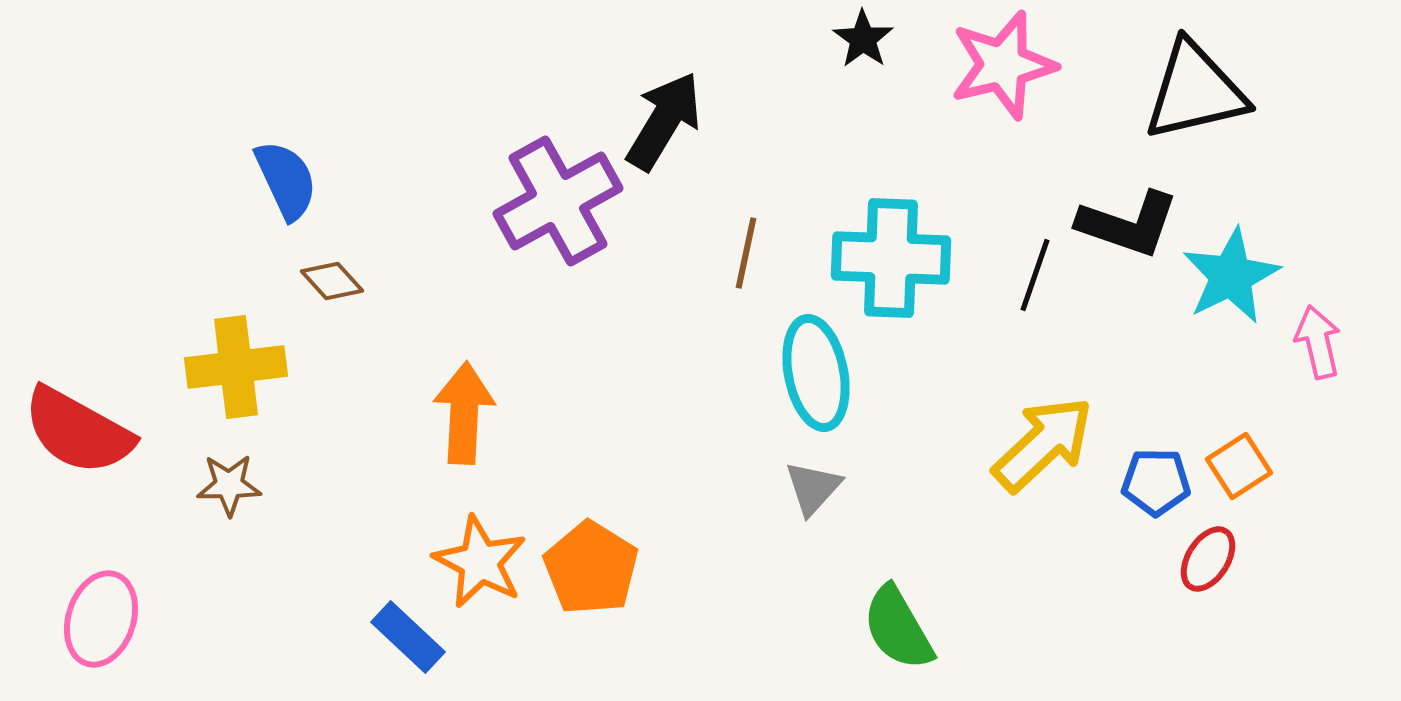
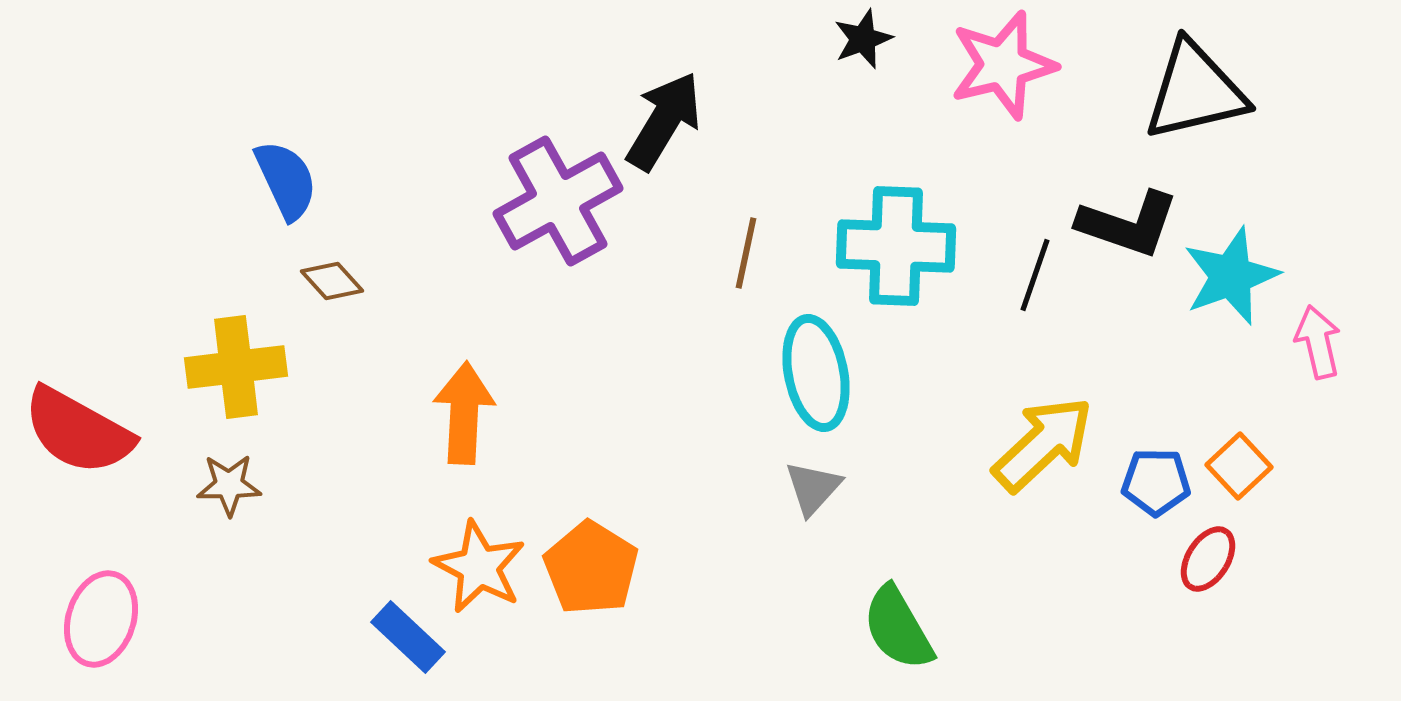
black star: rotated 16 degrees clockwise
cyan cross: moved 5 px right, 12 px up
cyan star: rotated 6 degrees clockwise
orange square: rotated 10 degrees counterclockwise
orange star: moved 1 px left, 5 px down
